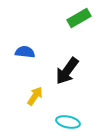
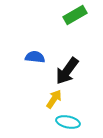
green rectangle: moved 4 px left, 3 px up
blue semicircle: moved 10 px right, 5 px down
yellow arrow: moved 19 px right, 3 px down
